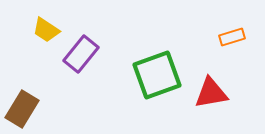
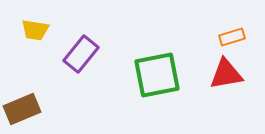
yellow trapezoid: moved 11 px left; rotated 24 degrees counterclockwise
green square: rotated 9 degrees clockwise
red triangle: moved 15 px right, 19 px up
brown rectangle: rotated 36 degrees clockwise
